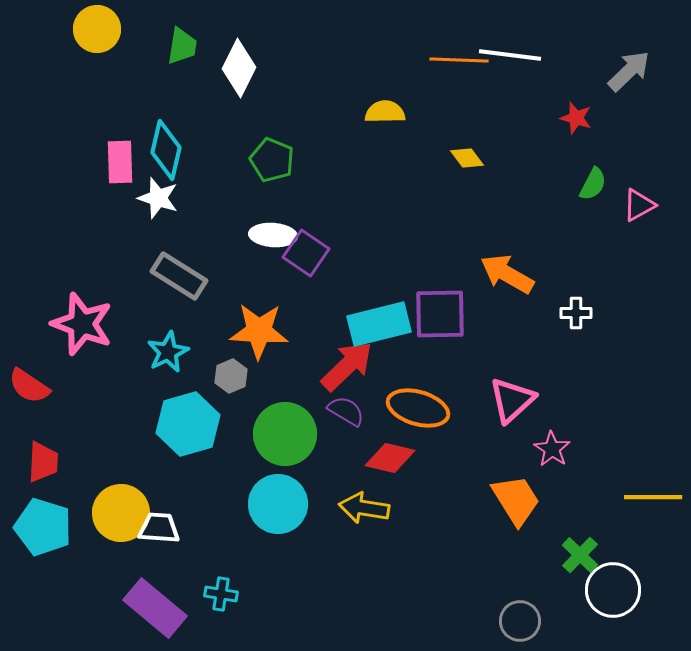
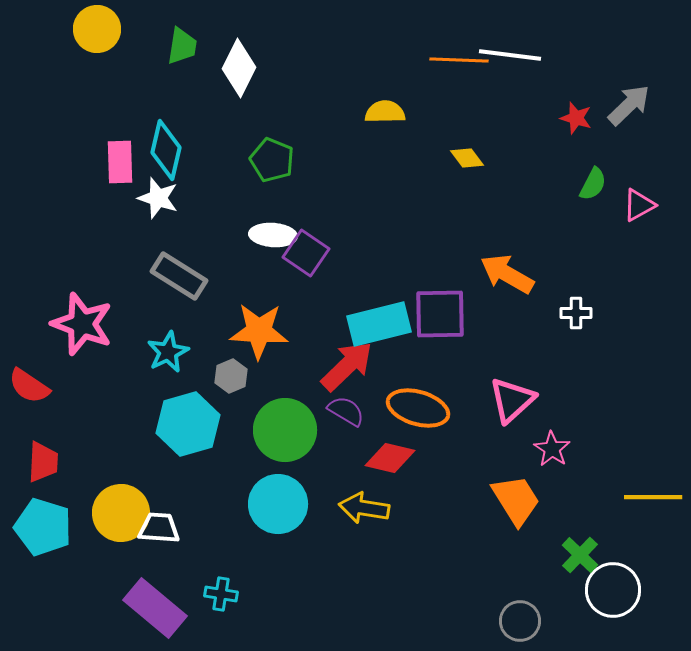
gray arrow at (629, 71): moved 34 px down
green circle at (285, 434): moved 4 px up
